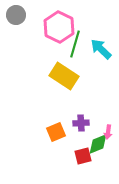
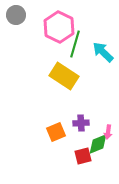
cyan arrow: moved 2 px right, 3 px down
